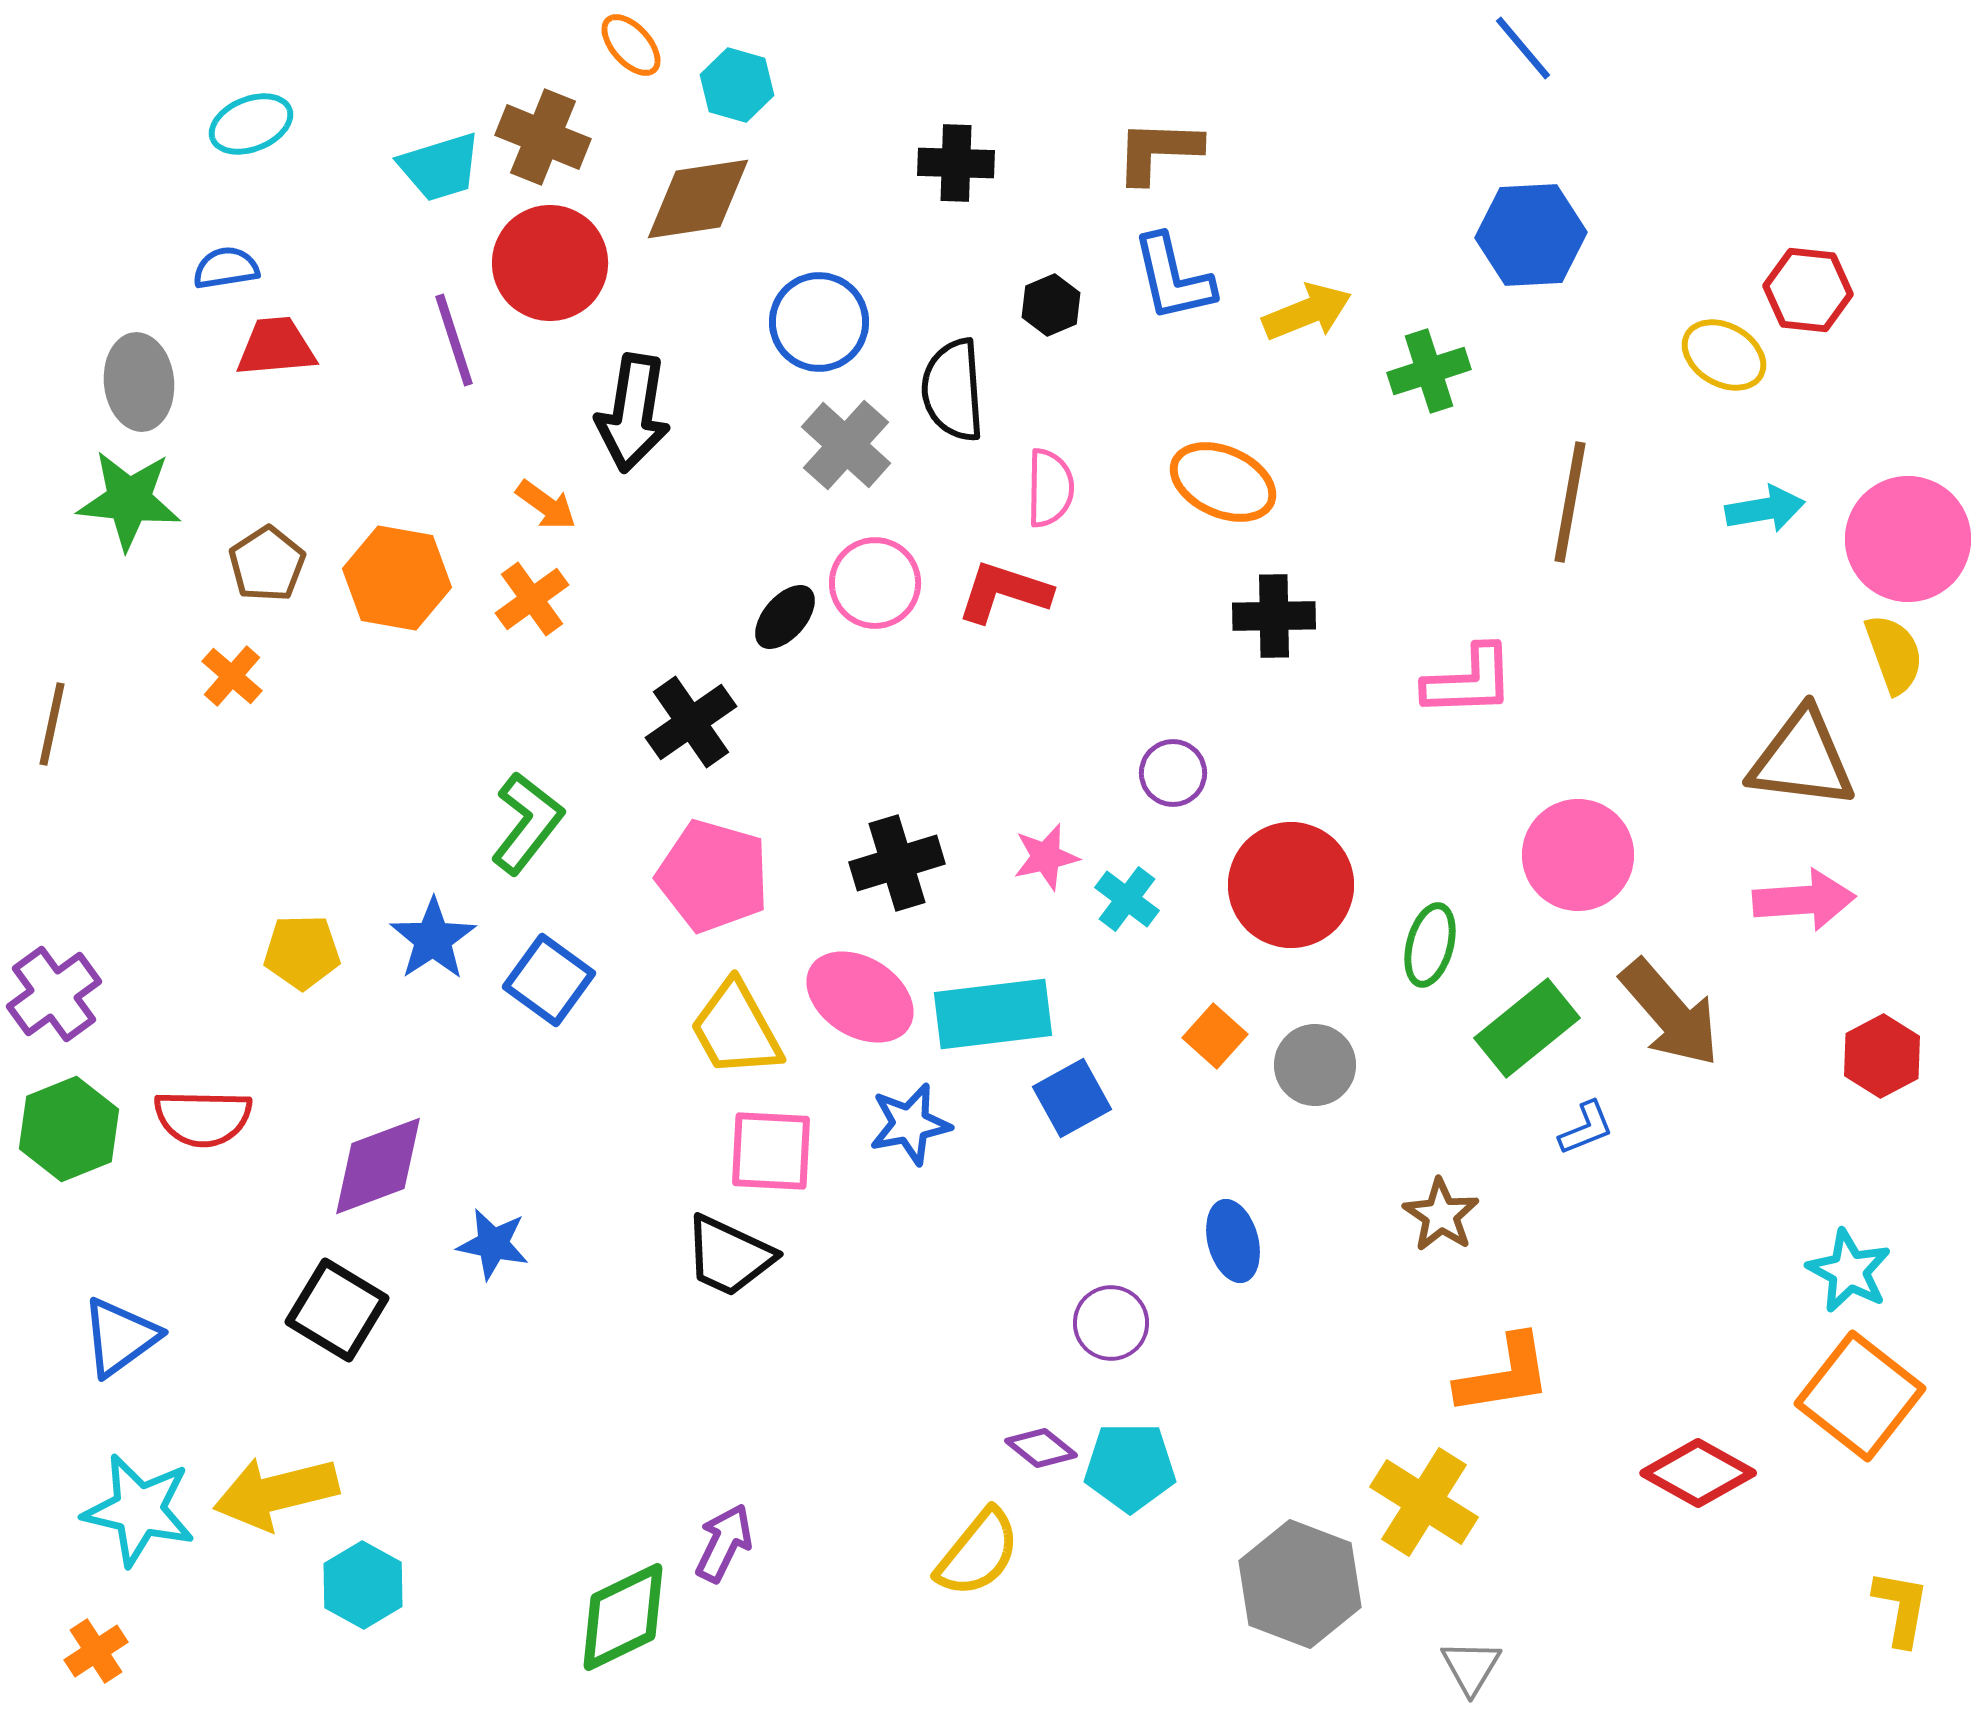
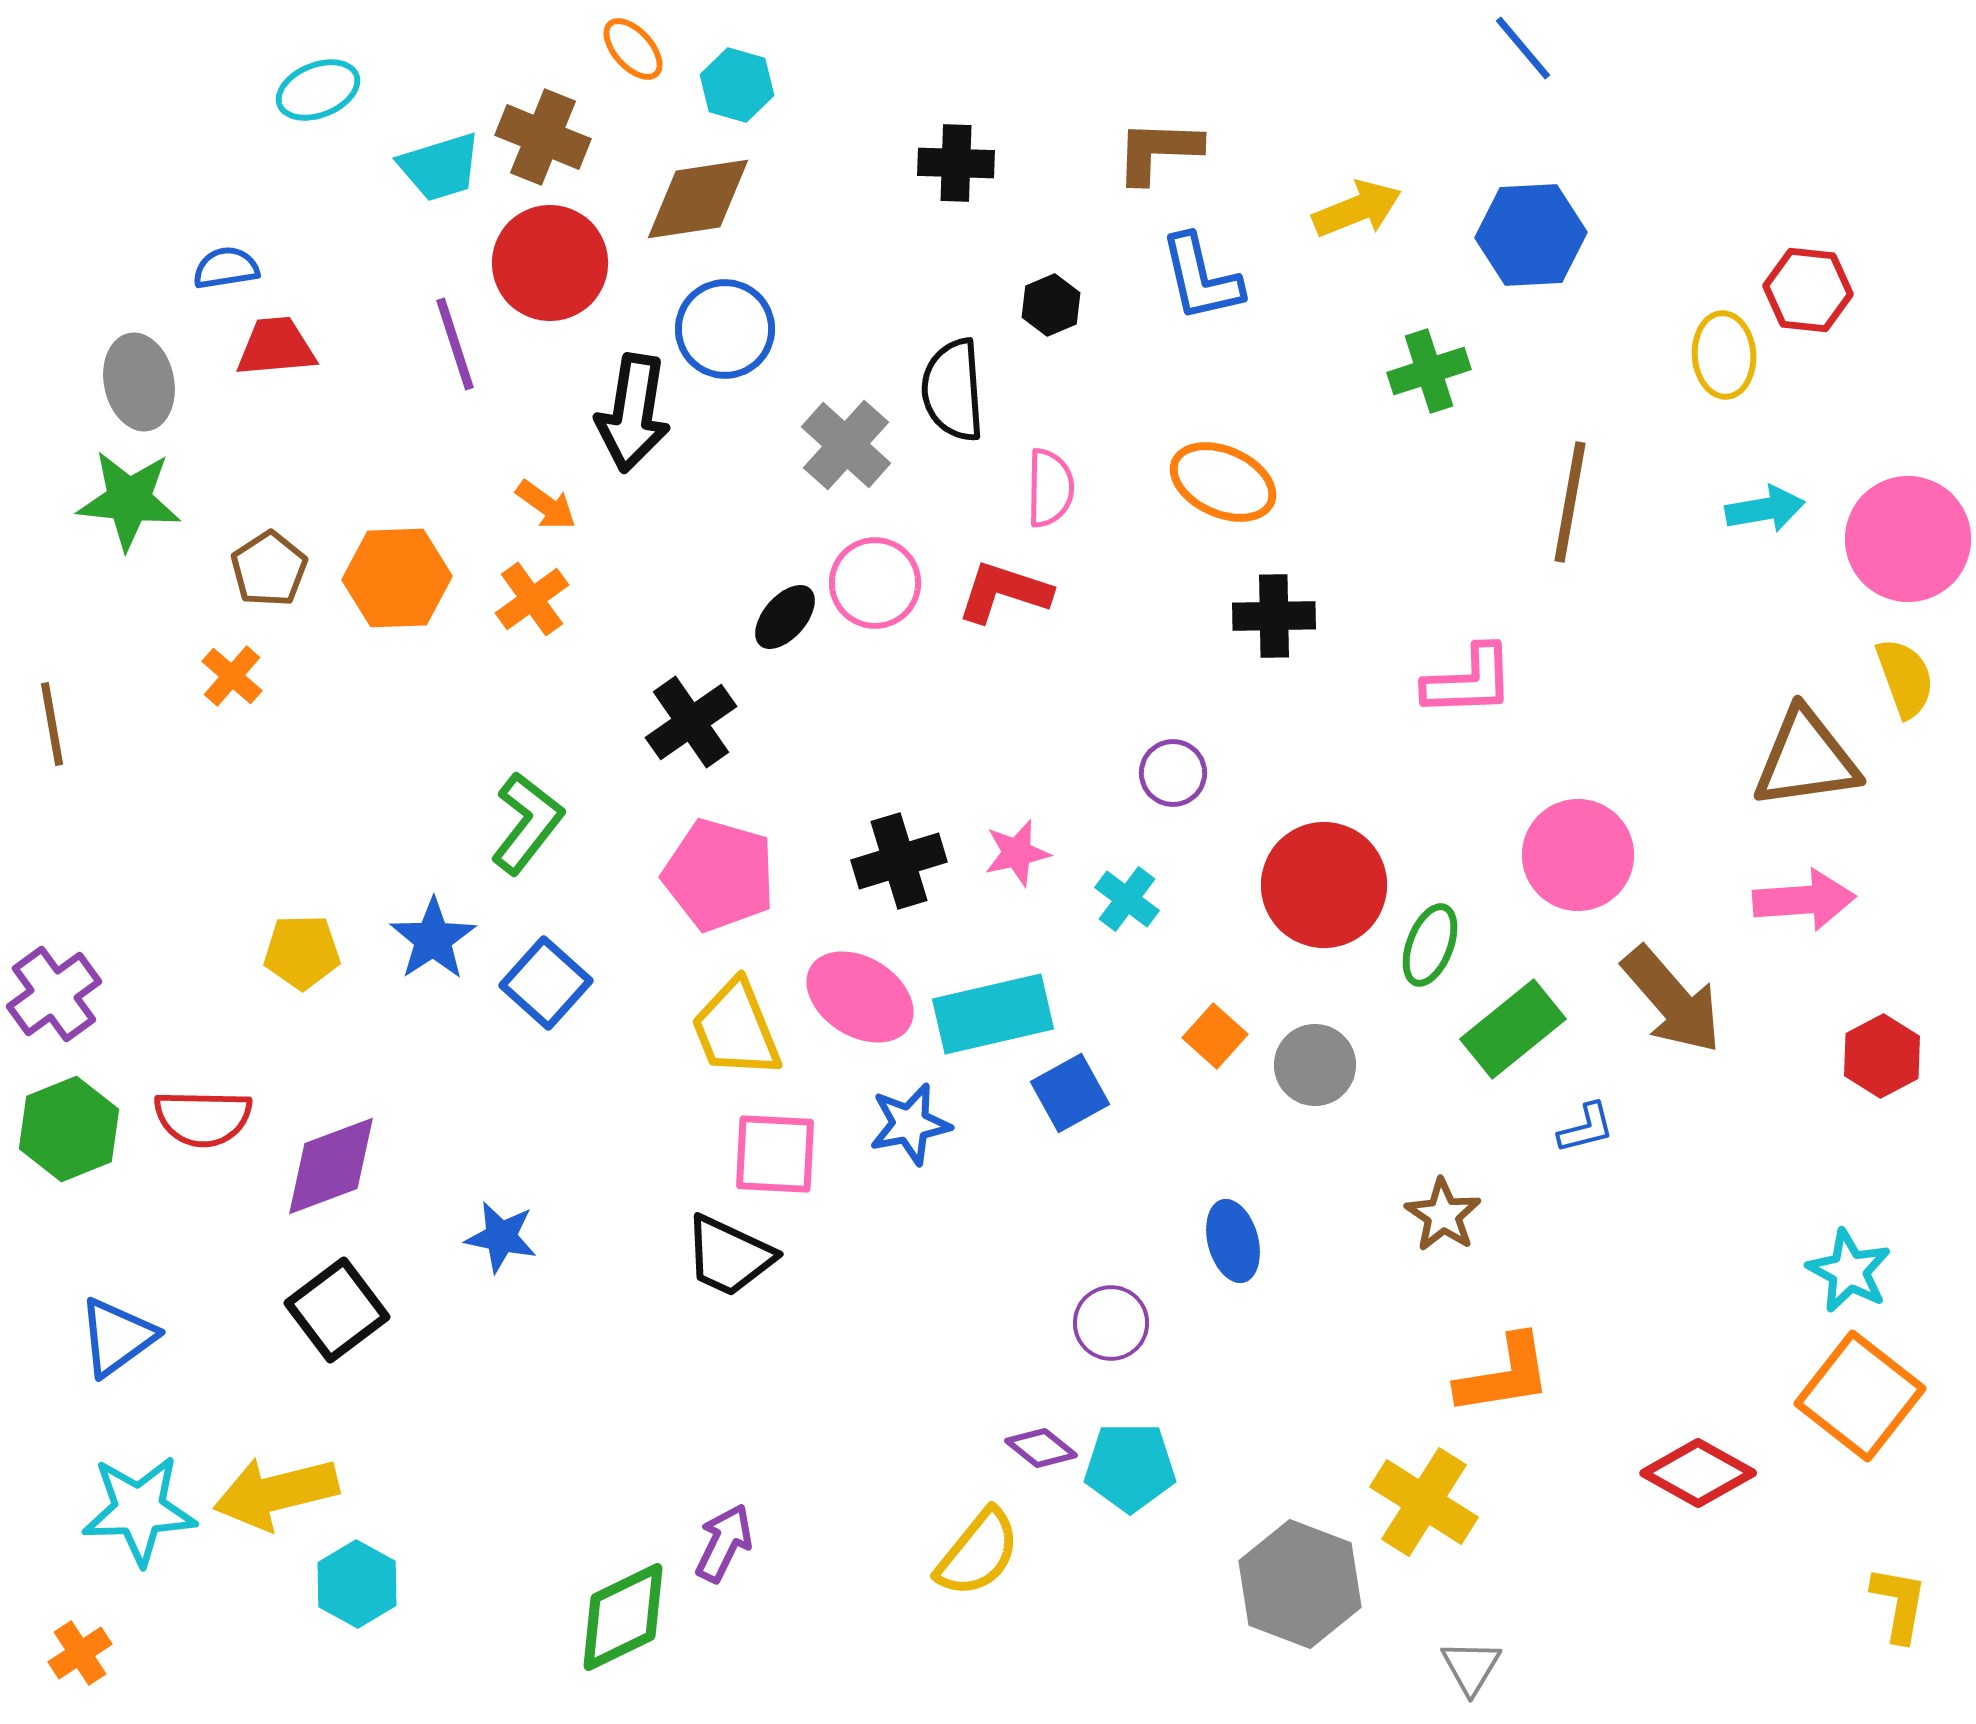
orange ellipse at (631, 45): moved 2 px right, 4 px down
cyan ellipse at (251, 124): moved 67 px right, 34 px up
blue L-shape at (1173, 278): moved 28 px right
yellow arrow at (1307, 312): moved 50 px right, 103 px up
blue circle at (819, 322): moved 94 px left, 7 px down
purple line at (454, 340): moved 1 px right, 4 px down
yellow ellipse at (1724, 355): rotated 56 degrees clockwise
gray ellipse at (139, 382): rotated 6 degrees counterclockwise
brown pentagon at (267, 564): moved 2 px right, 5 px down
orange hexagon at (397, 578): rotated 12 degrees counterclockwise
yellow semicircle at (1894, 654): moved 11 px right, 24 px down
brown line at (52, 724): rotated 22 degrees counterclockwise
brown triangle at (1802, 759): moved 4 px right; rotated 15 degrees counterclockwise
pink star at (1046, 857): moved 29 px left, 4 px up
black cross at (897, 863): moved 2 px right, 2 px up
pink pentagon at (713, 876): moved 6 px right, 1 px up
red circle at (1291, 885): moved 33 px right
green ellipse at (1430, 945): rotated 6 degrees clockwise
blue square at (549, 980): moved 3 px left, 3 px down; rotated 6 degrees clockwise
brown arrow at (1670, 1013): moved 2 px right, 13 px up
cyan rectangle at (993, 1014): rotated 6 degrees counterclockwise
green rectangle at (1527, 1028): moved 14 px left, 1 px down
yellow trapezoid at (736, 1029): rotated 7 degrees clockwise
blue square at (1072, 1098): moved 2 px left, 5 px up
blue L-shape at (1586, 1128): rotated 8 degrees clockwise
pink square at (771, 1151): moved 4 px right, 3 px down
purple diamond at (378, 1166): moved 47 px left
brown star at (1441, 1215): moved 2 px right
blue star at (493, 1244): moved 8 px right, 7 px up
black square at (337, 1310): rotated 22 degrees clockwise
blue triangle at (120, 1337): moved 3 px left
cyan star at (139, 1510): rotated 15 degrees counterclockwise
cyan hexagon at (363, 1585): moved 6 px left, 1 px up
yellow L-shape at (1901, 1608): moved 2 px left, 4 px up
orange cross at (96, 1651): moved 16 px left, 2 px down
